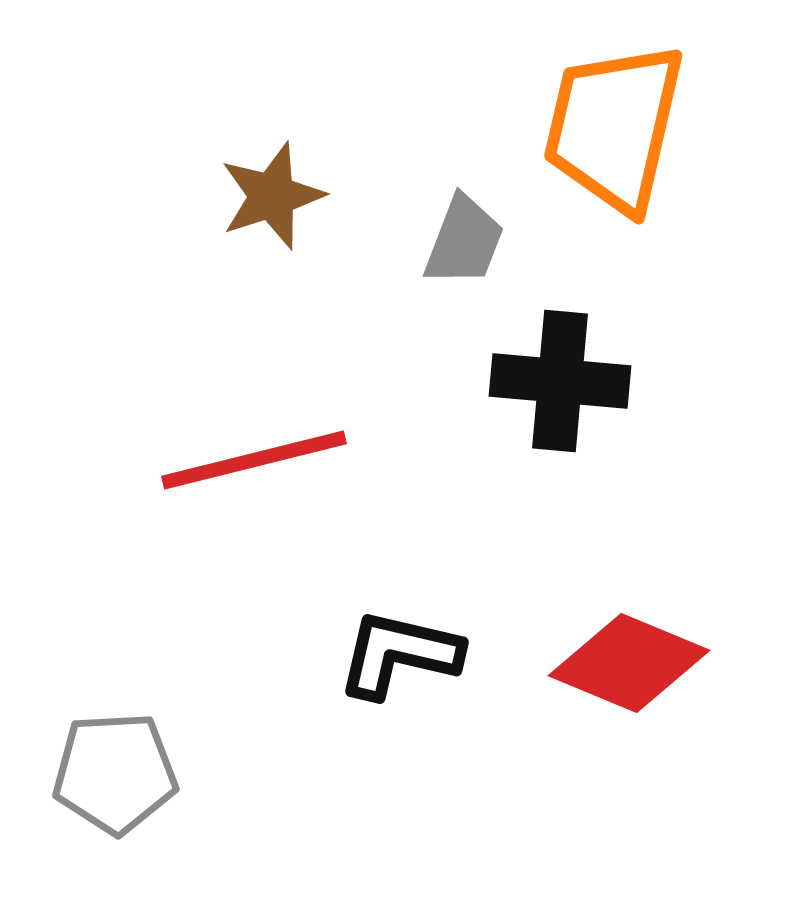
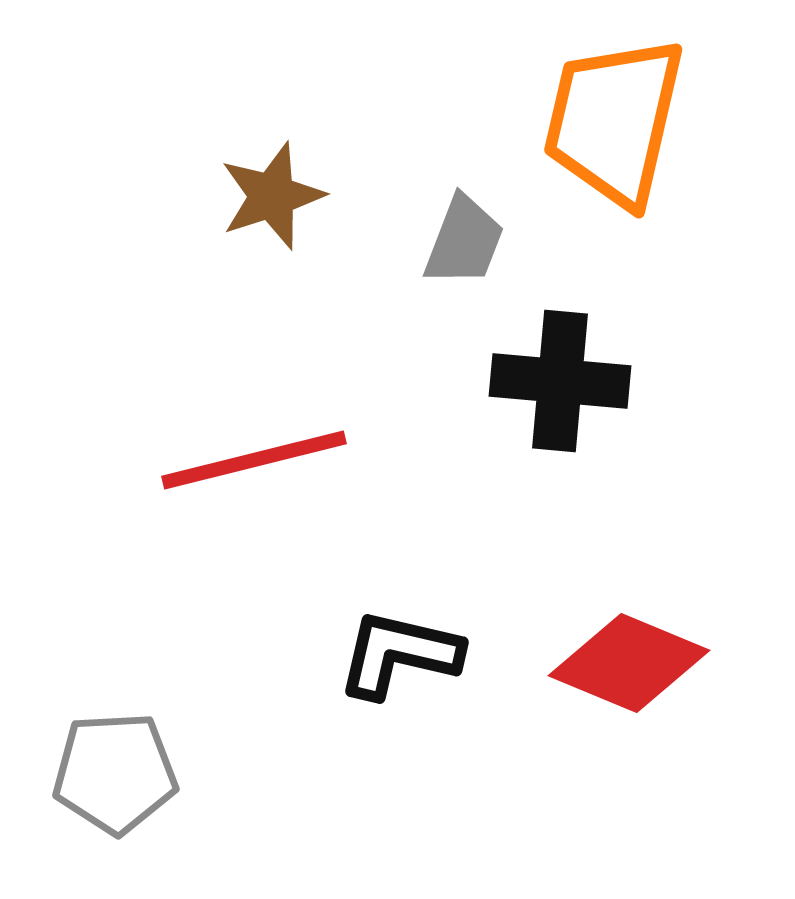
orange trapezoid: moved 6 px up
